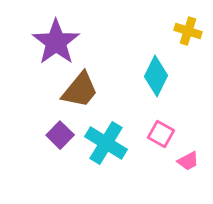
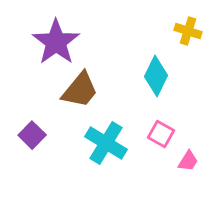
purple square: moved 28 px left
pink trapezoid: rotated 30 degrees counterclockwise
